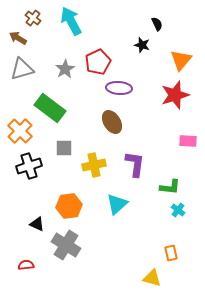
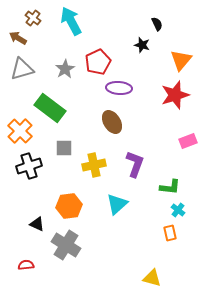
pink rectangle: rotated 24 degrees counterclockwise
purple L-shape: rotated 12 degrees clockwise
orange rectangle: moved 1 px left, 20 px up
